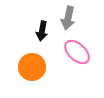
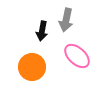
gray arrow: moved 2 px left, 2 px down
pink ellipse: moved 4 px down
